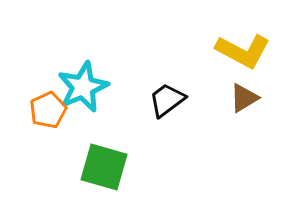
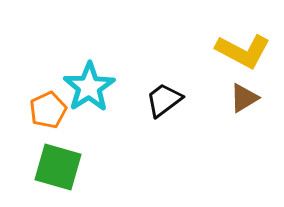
cyan star: moved 6 px right; rotated 9 degrees counterclockwise
black trapezoid: moved 3 px left
green square: moved 46 px left
